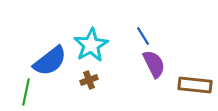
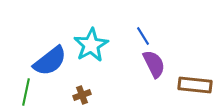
brown cross: moved 7 px left, 15 px down
